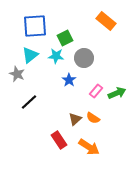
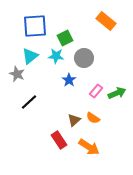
cyan triangle: moved 1 px down
brown triangle: moved 1 px left, 1 px down
